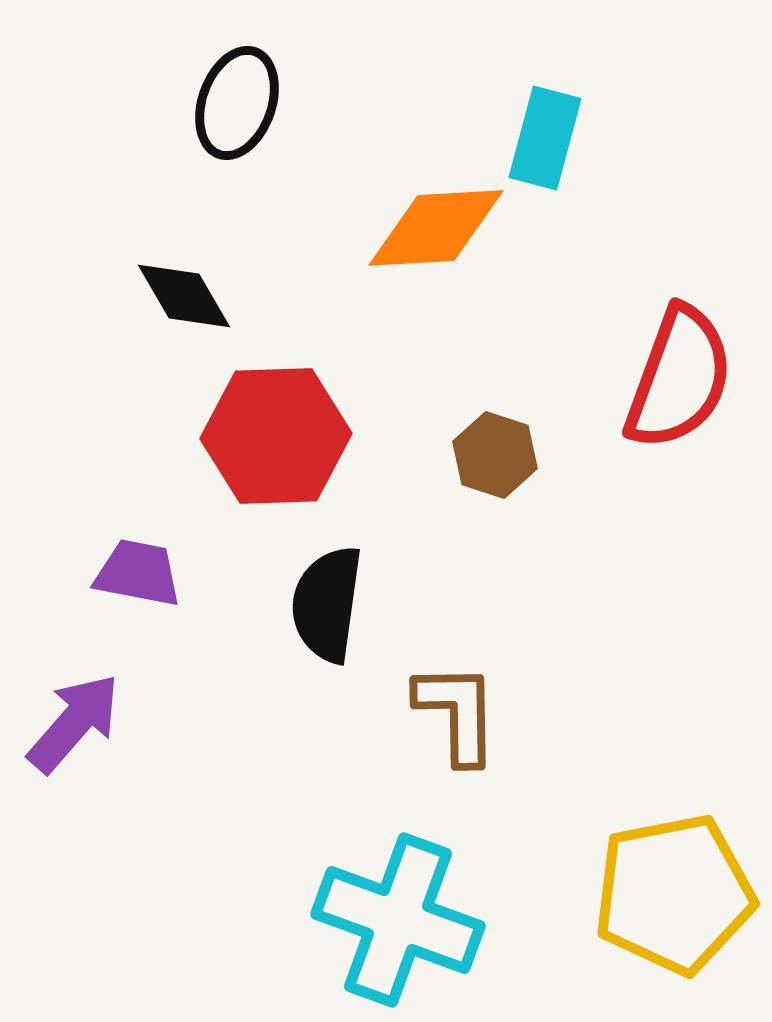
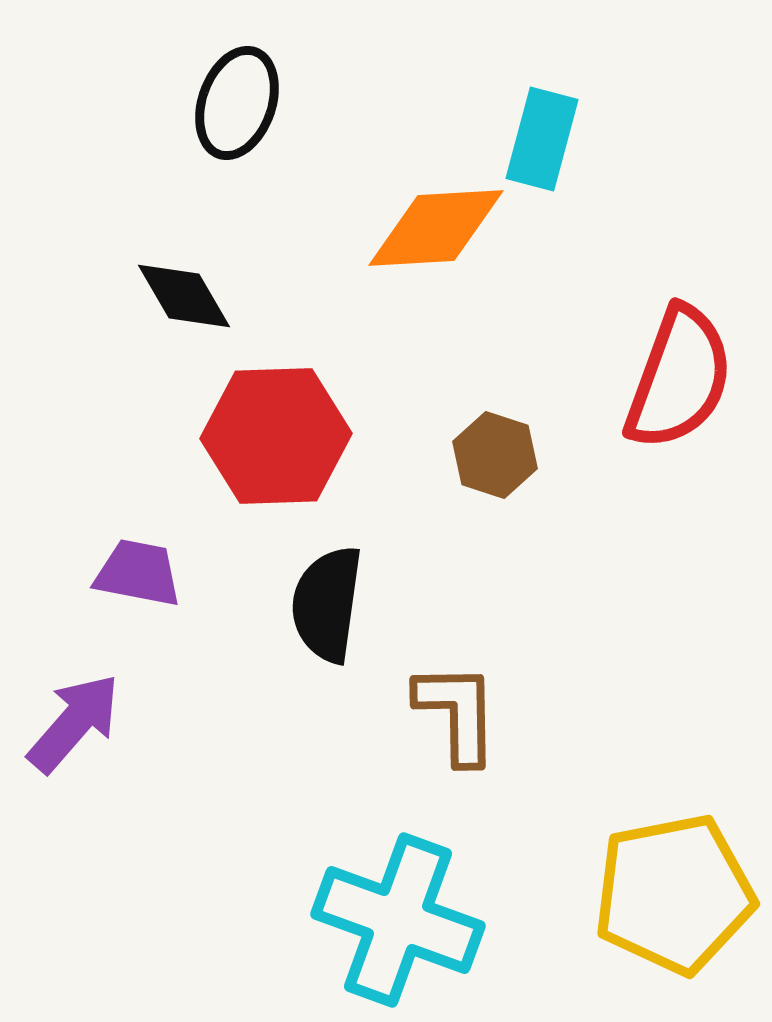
cyan rectangle: moved 3 px left, 1 px down
